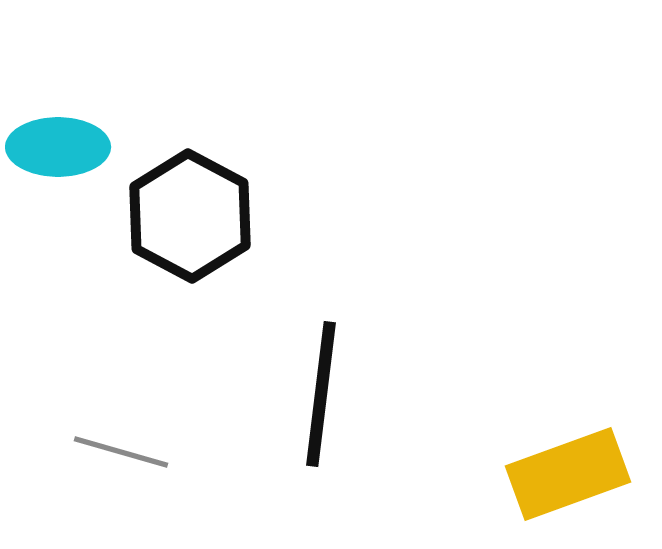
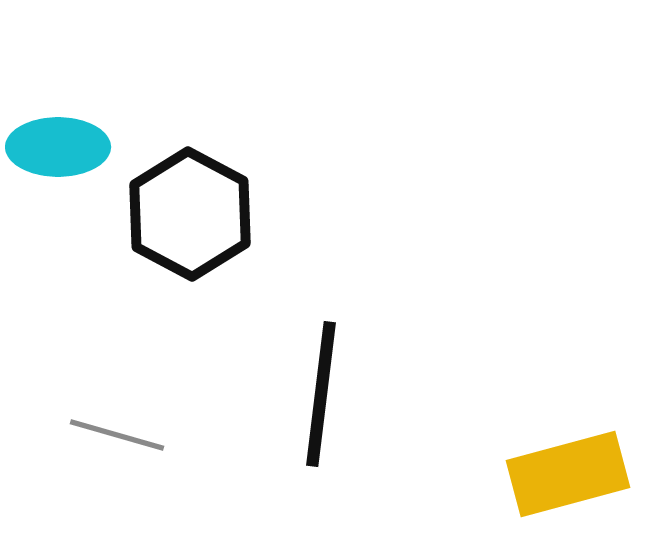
black hexagon: moved 2 px up
gray line: moved 4 px left, 17 px up
yellow rectangle: rotated 5 degrees clockwise
